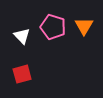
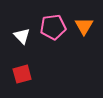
pink pentagon: rotated 25 degrees counterclockwise
